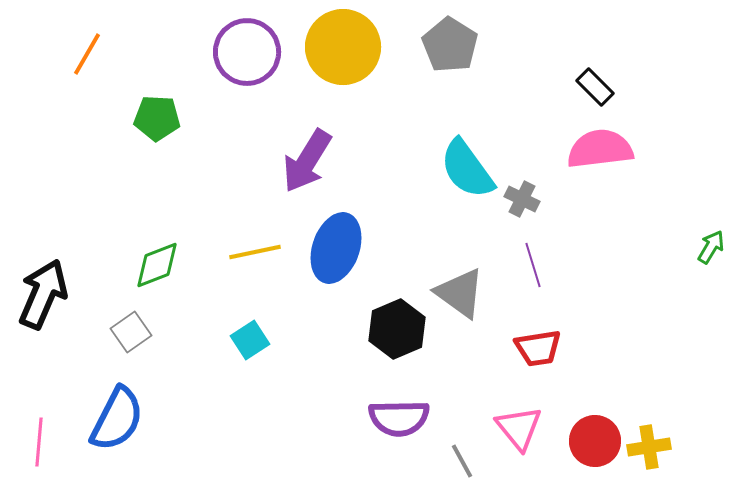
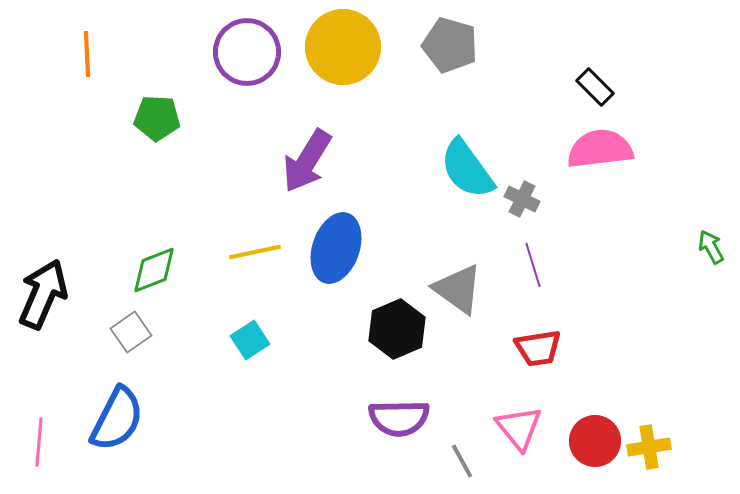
gray pentagon: rotated 16 degrees counterclockwise
orange line: rotated 33 degrees counterclockwise
green arrow: rotated 60 degrees counterclockwise
green diamond: moved 3 px left, 5 px down
gray triangle: moved 2 px left, 4 px up
